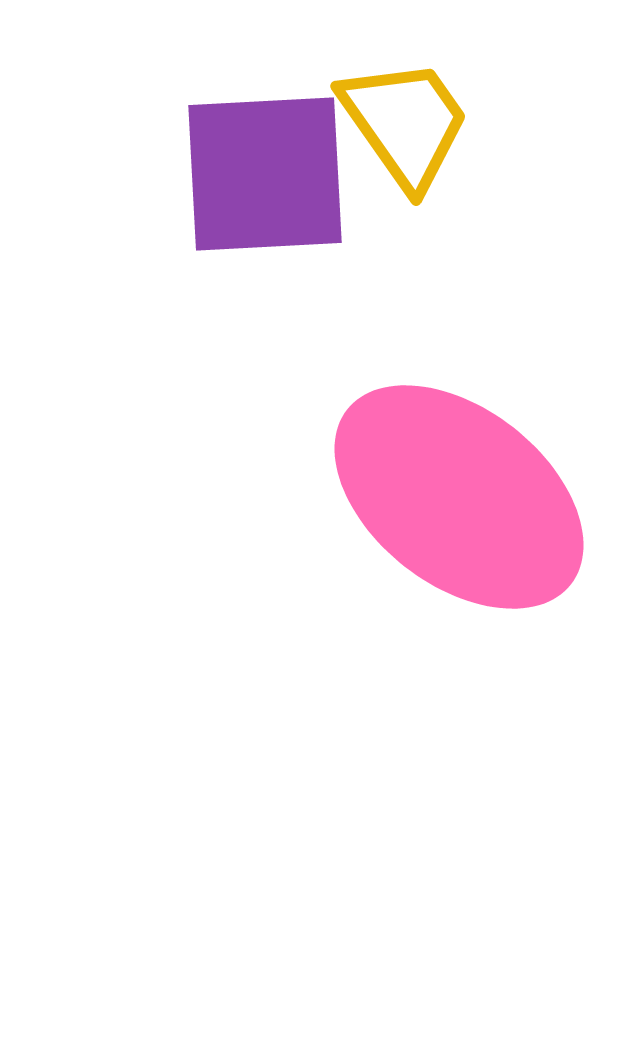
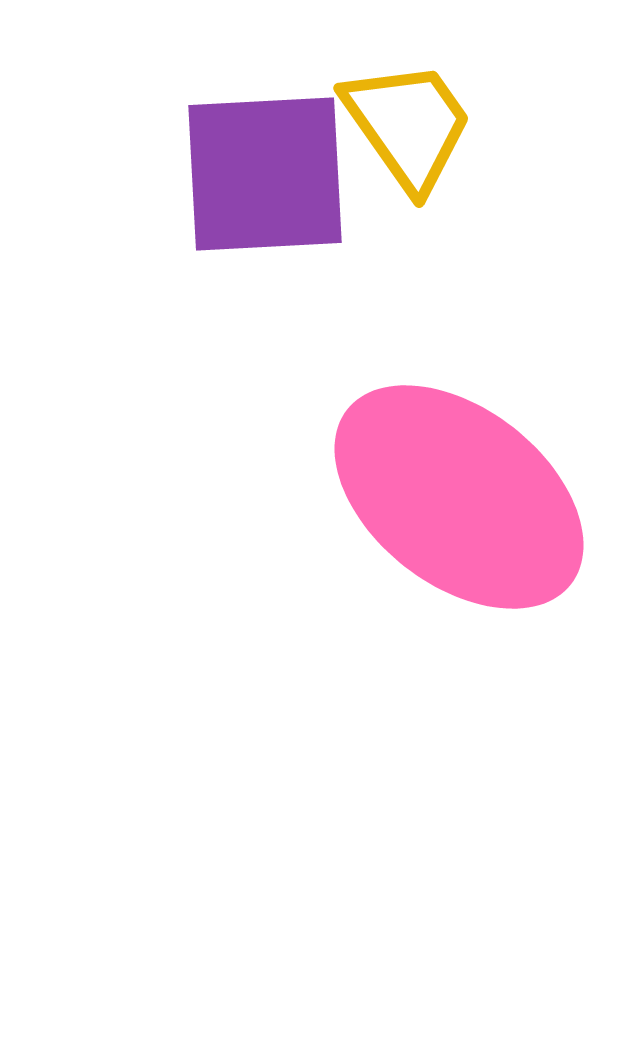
yellow trapezoid: moved 3 px right, 2 px down
